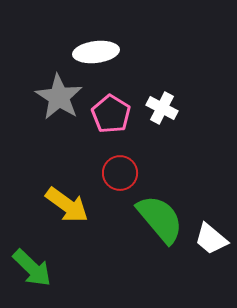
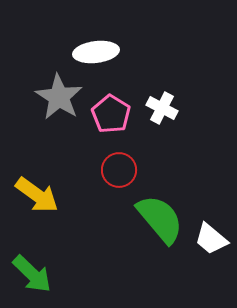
red circle: moved 1 px left, 3 px up
yellow arrow: moved 30 px left, 10 px up
green arrow: moved 6 px down
